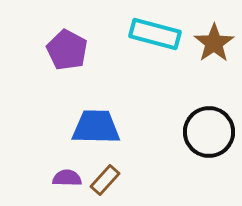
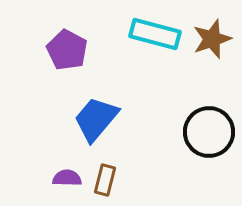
brown star: moved 2 px left, 4 px up; rotated 15 degrees clockwise
blue trapezoid: moved 8 px up; rotated 51 degrees counterclockwise
brown rectangle: rotated 28 degrees counterclockwise
